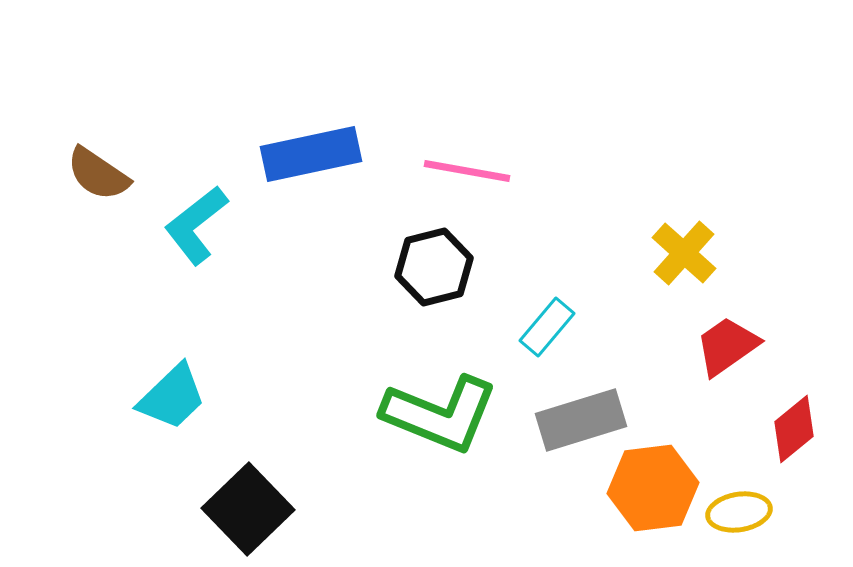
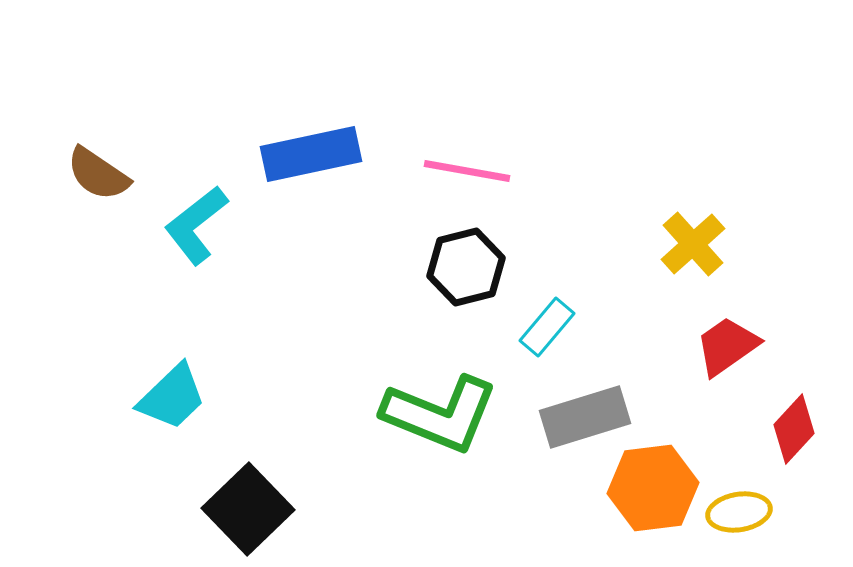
yellow cross: moved 9 px right, 9 px up; rotated 6 degrees clockwise
black hexagon: moved 32 px right
gray rectangle: moved 4 px right, 3 px up
red diamond: rotated 8 degrees counterclockwise
